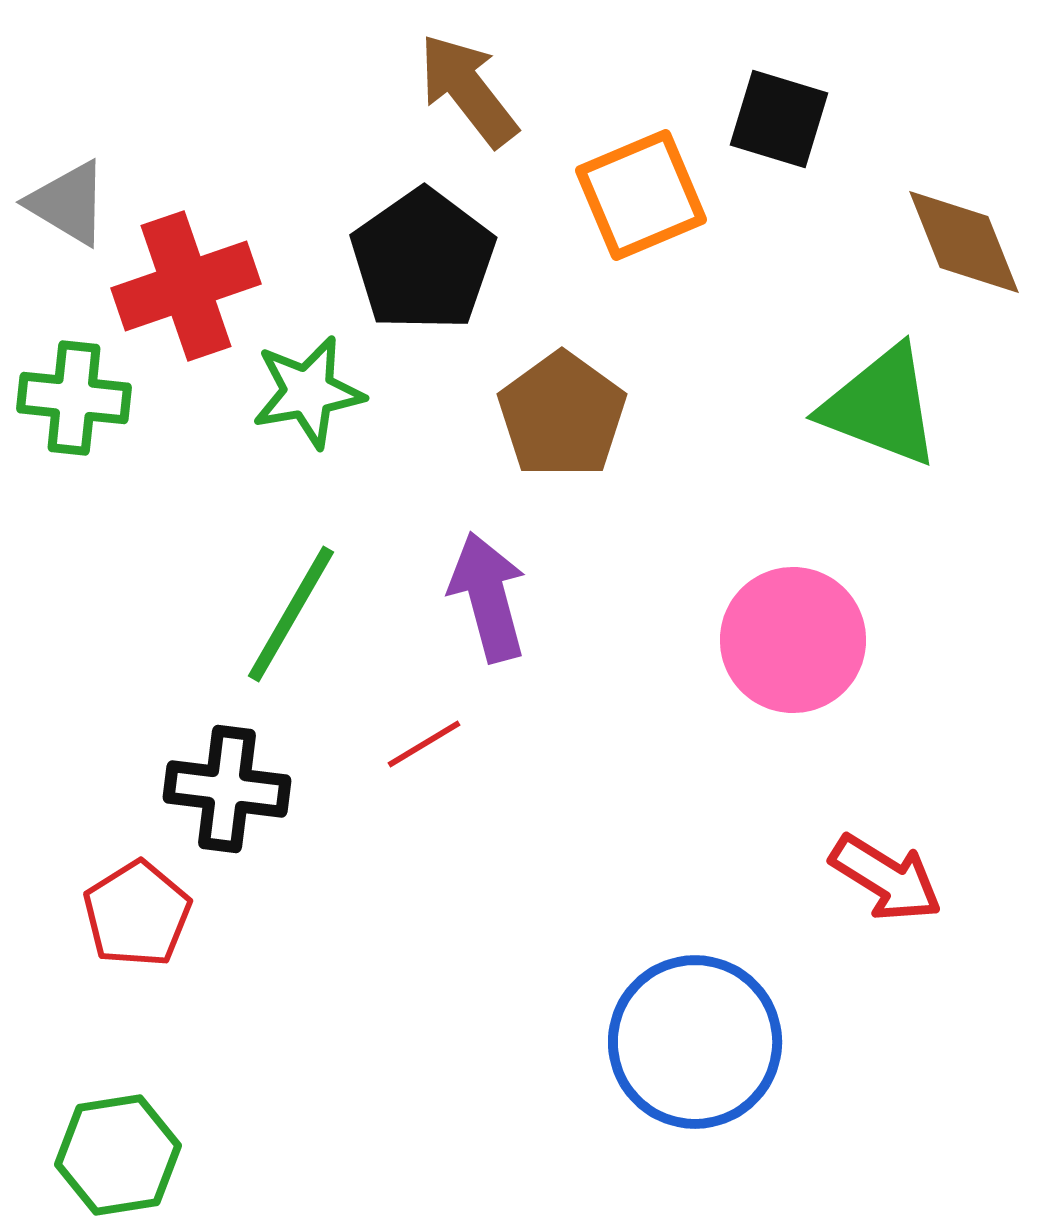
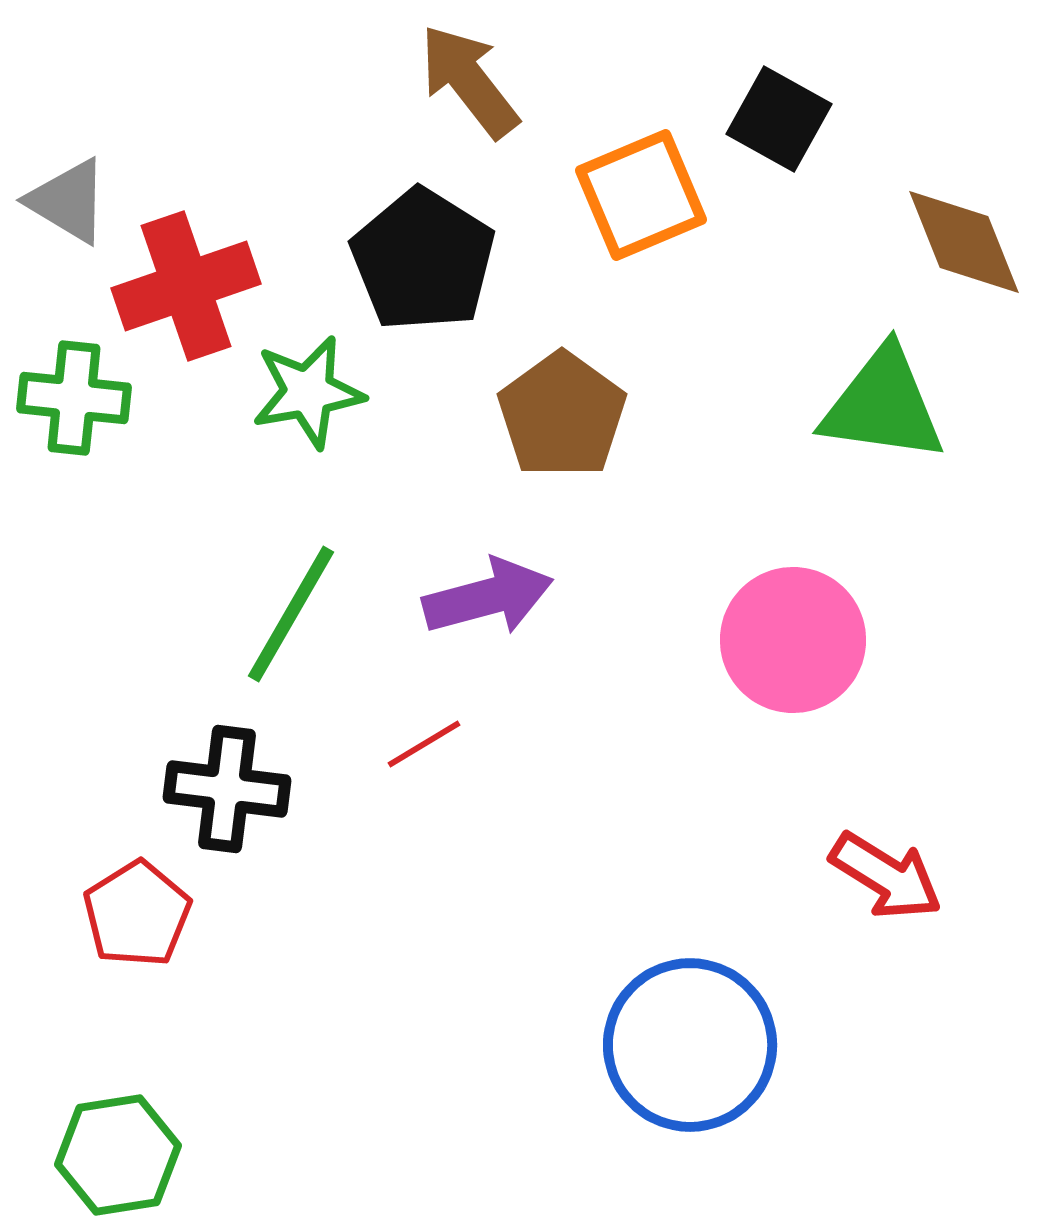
brown arrow: moved 1 px right, 9 px up
black square: rotated 12 degrees clockwise
gray triangle: moved 2 px up
black pentagon: rotated 5 degrees counterclockwise
green triangle: moved 2 px right, 1 px up; rotated 13 degrees counterclockwise
purple arrow: rotated 90 degrees clockwise
red arrow: moved 2 px up
blue circle: moved 5 px left, 3 px down
